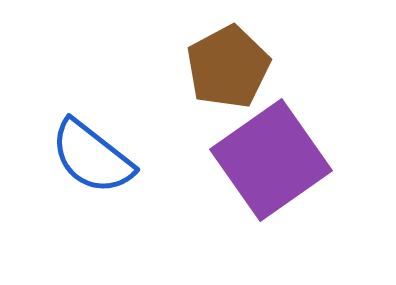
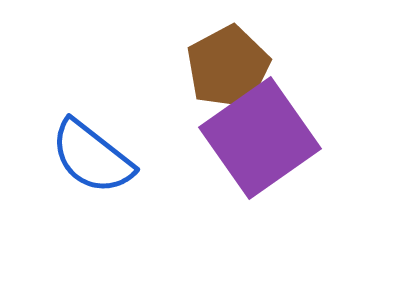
purple square: moved 11 px left, 22 px up
